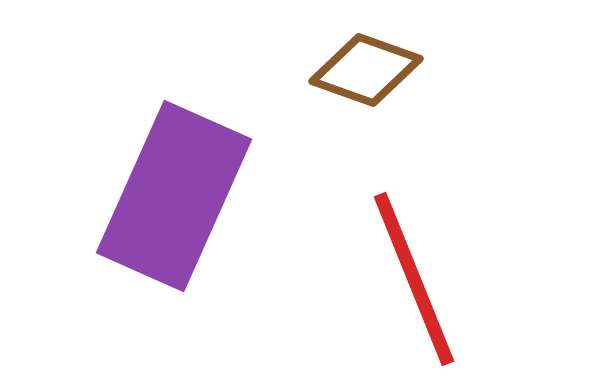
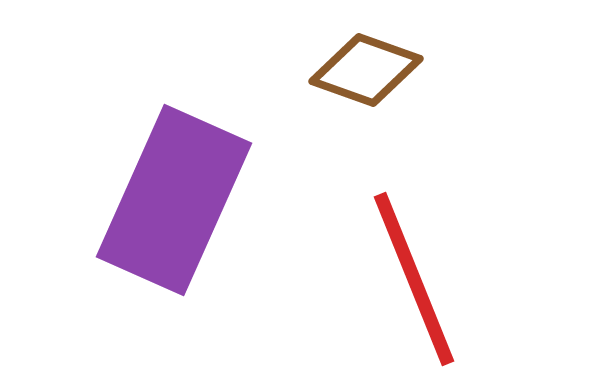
purple rectangle: moved 4 px down
